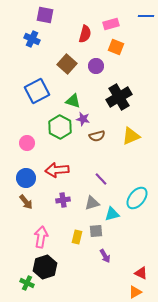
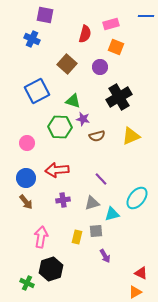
purple circle: moved 4 px right, 1 px down
green hexagon: rotated 25 degrees counterclockwise
black hexagon: moved 6 px right, 2 px down
